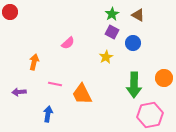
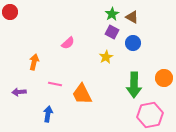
brown triangle: moved 6 px left, 2 px down
